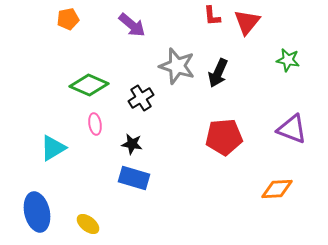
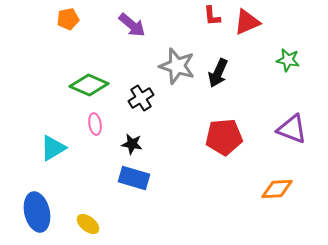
red triangle: rotated 28 degrees clockwise
